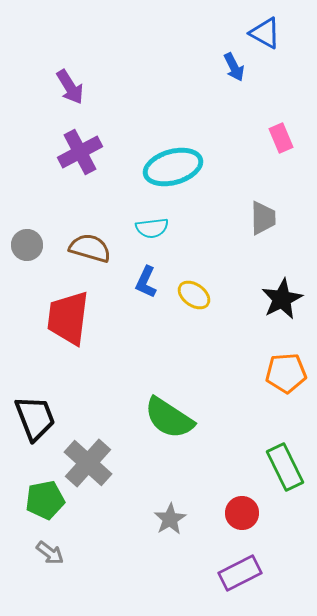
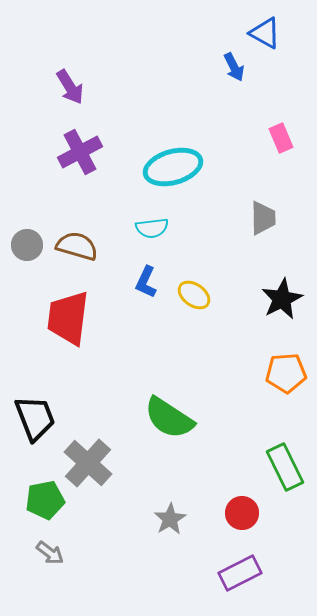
brown semicircle: moved 13 px left, 2 px up
